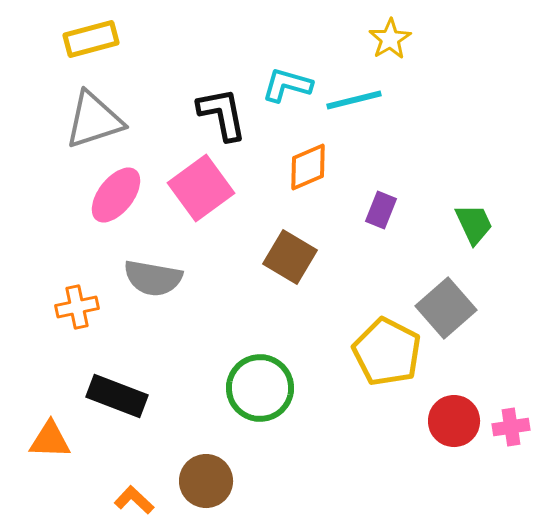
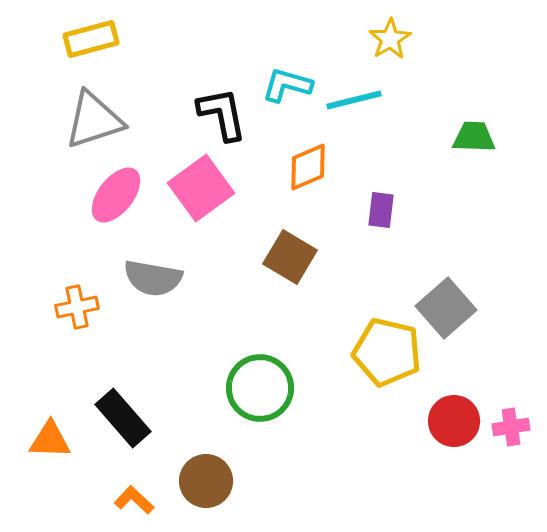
purple rectangle: rotated 15 degrees counterclockwise
green trapezoid: moved 87 px up; rotated 63 degrees counterclockwise
yellow pentagon: rotated 14 degrees counterclockwise
black rectangle: moved 6 px right, 22 px down; rotated 28 degrees clockwise
